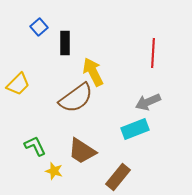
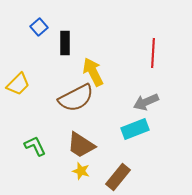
brown semicircle: rotated 9 degrees clockwise
gray arrow: moved 2 px left
brown trapezoid: moved 1 px left, 6 px up
yellow star: moved 27 px right
